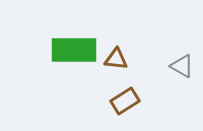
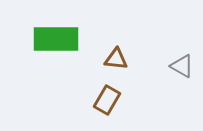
green rectangle: moved 18 px left, 11 px up
brown rectangle: moved 18 px left, 1 px up; rotated 28 degrees counterclockwise
